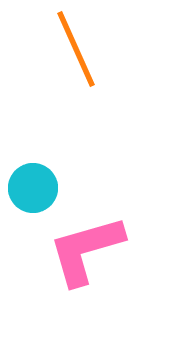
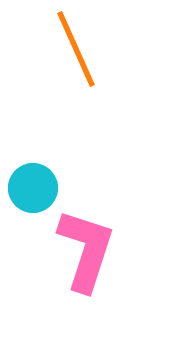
pink L-shape: rotated 124 degrees clockwise
